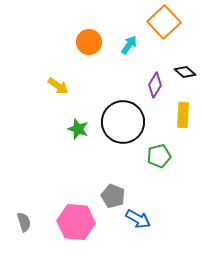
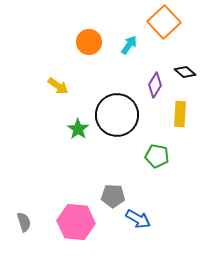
yellow rectangle: moved 3 px left, 1 px up
black circle: moved 6 px left, 7 px up
green star: rotated 15 degrees clockwise
green pentagon: moved 2 px left; rotated 25 degrees clockwise
gray pentagon: rotated 20 degrees counterclockwise
